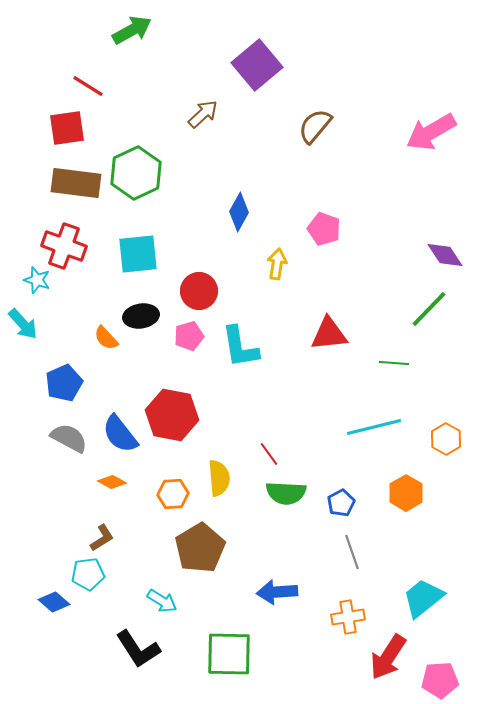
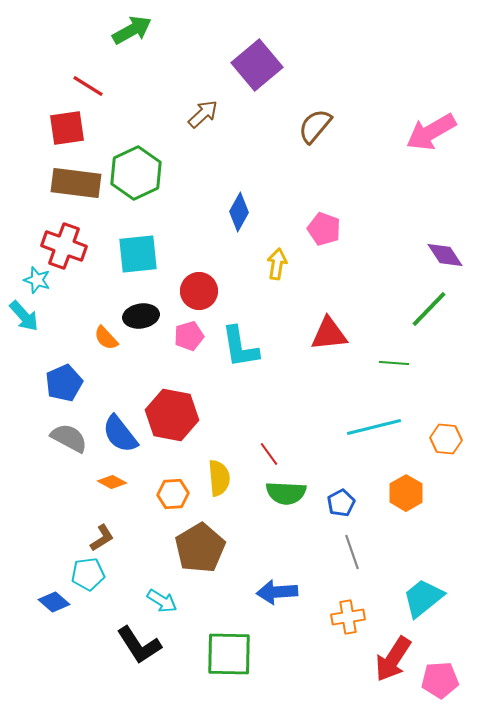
cyan arrow at (23, 324): moved 1 px right, 8 px up
orange hexagon at (446, 439): rotated 24 degrees counterclockwise
black L-shape at (138, 649): moved 1 px right, 4 px up
red arrow at (388, 657): moved 5 px right, 2 px down
